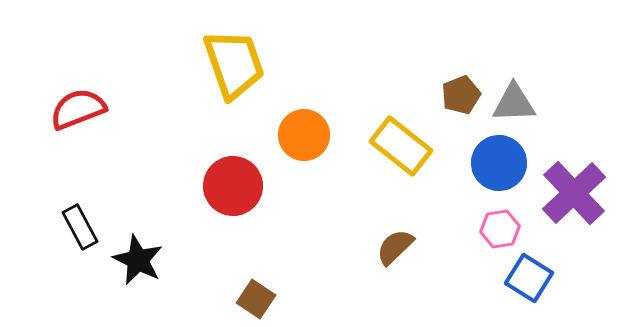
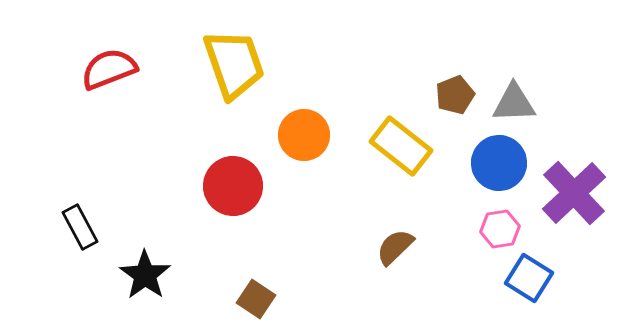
brown pentagon: moved 6 px left
red semicircle: moved 31 px right, 40 px up
black star: moved 7 px right, 15 px down; rotated 9 degrees clockwise
